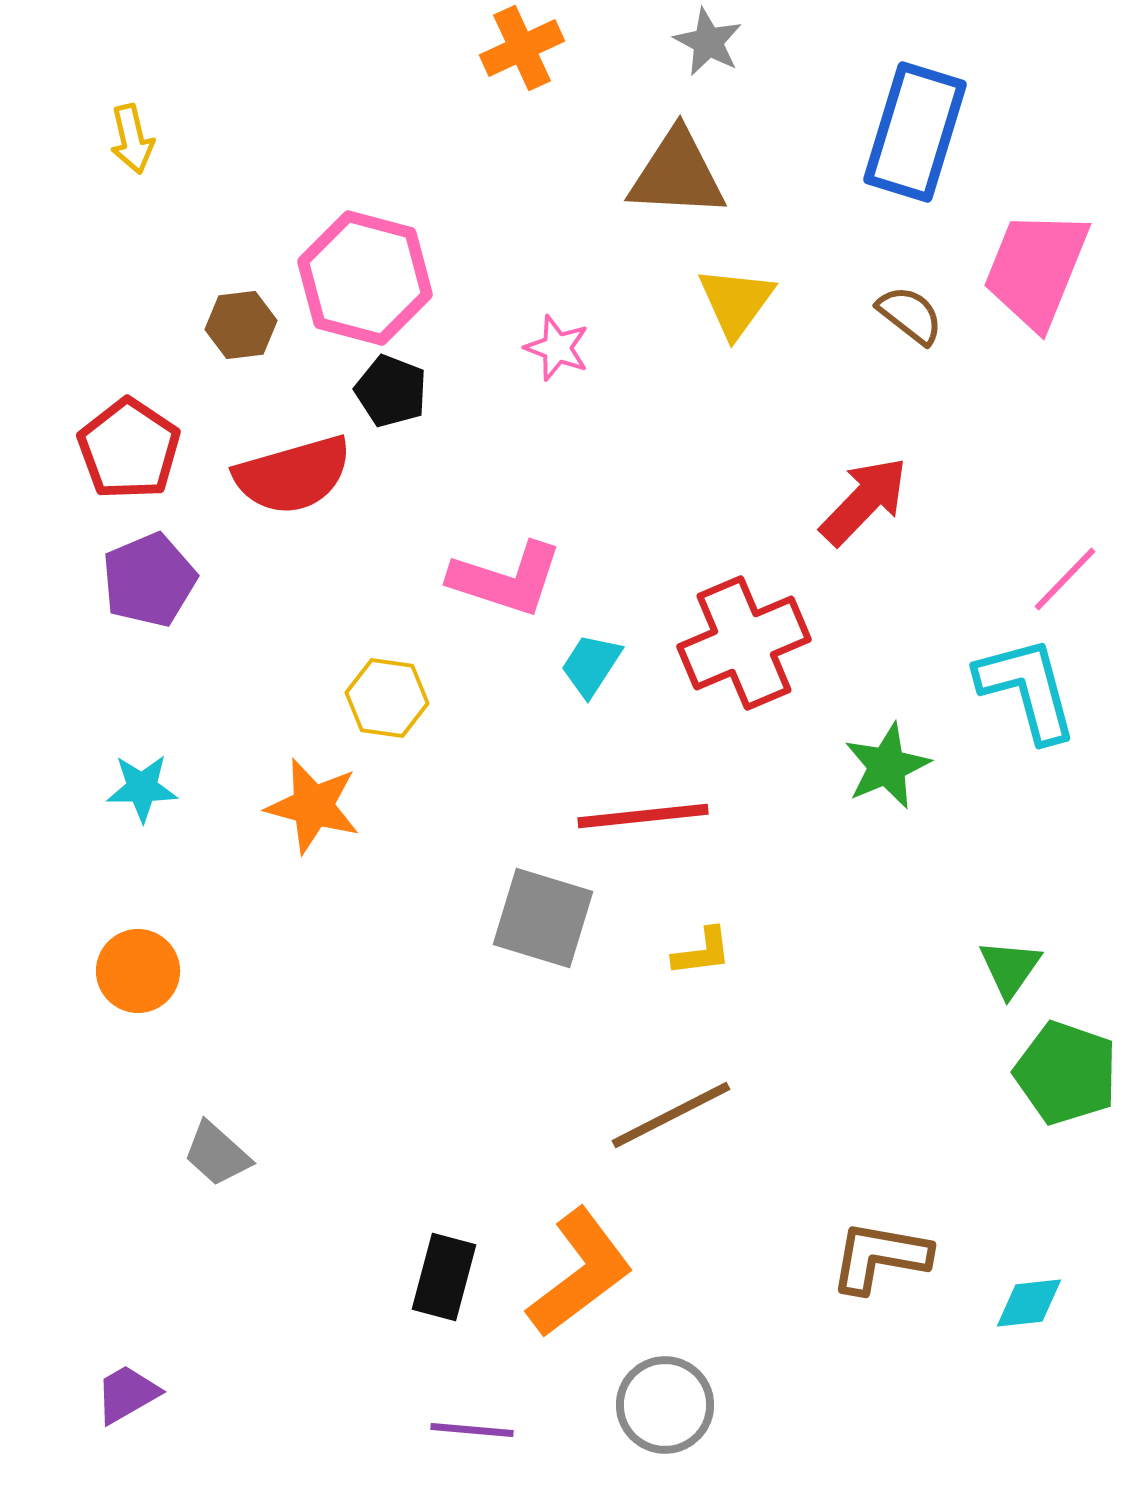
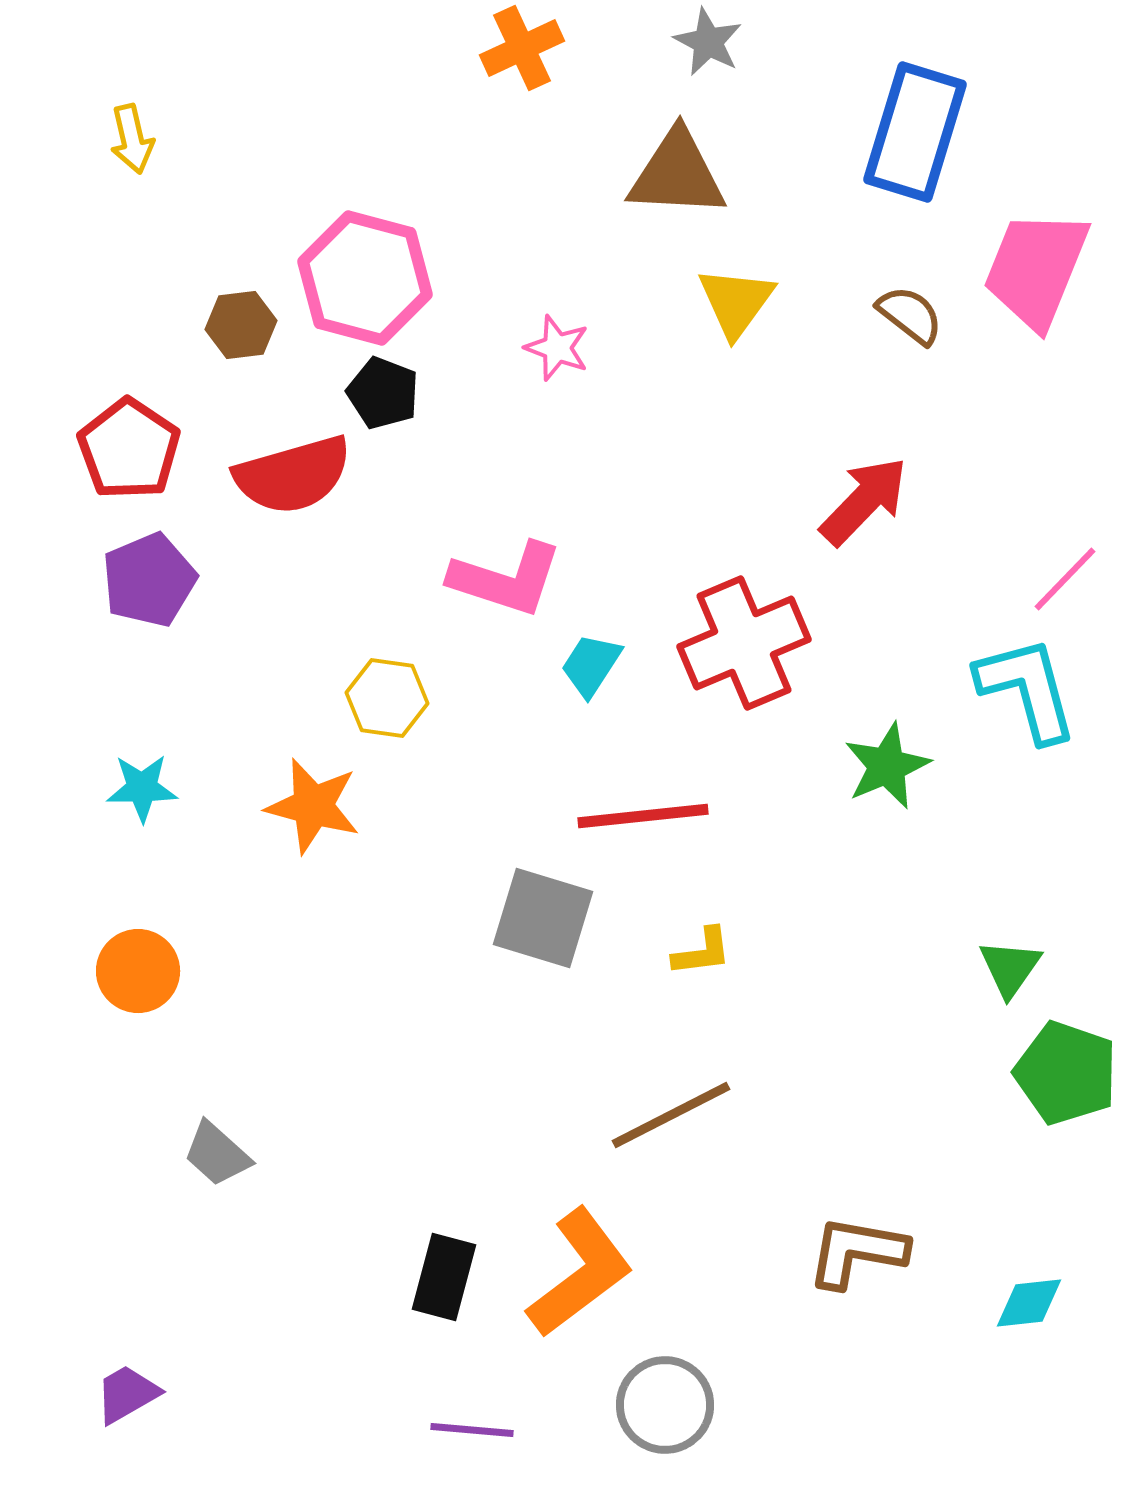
black pentagon: moved 8 px left, 2 px down
brown L-shape: moved 23 px left, 5 px up
